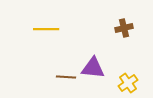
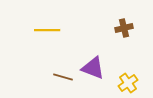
yellow line: moved 1 px right, 1 px down
purple triangle: rotated 15 degrees clockwise
brown line: moved 3 px left; rotated 12 degrees clockwise
